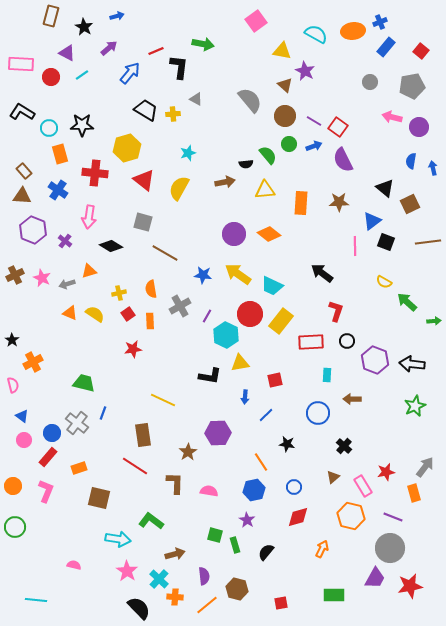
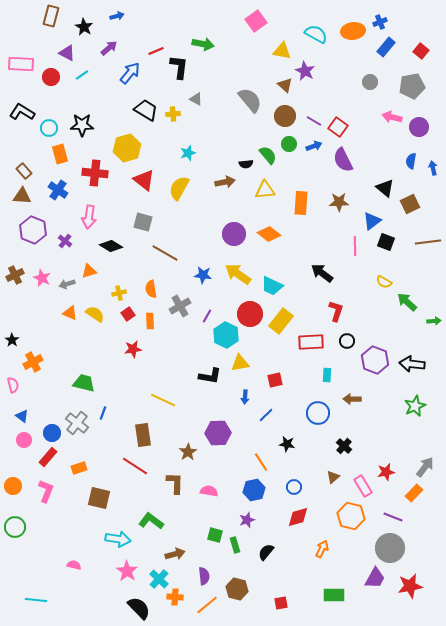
orange rectangle at (414, 493): rotated 60 degrees clockwise
purple star at (247, 520): rotated 21 degrees clockwise
